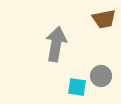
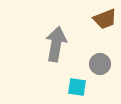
brown trapezoid: moved 1 px right; rotated 10 degrees counterclockwise
gray circle: moved 1 px left, 12 px up
